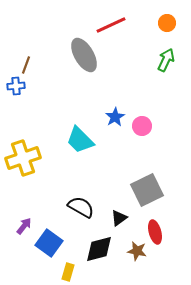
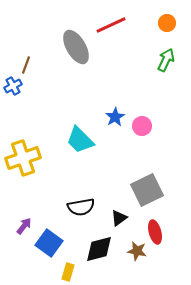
gray ellipse: moved 8 px left, 8 px up
blue cross: moved 3 px left; rotated 24 degrees counterclockwise
black semicircle: rotated 140 degrees clockwise
